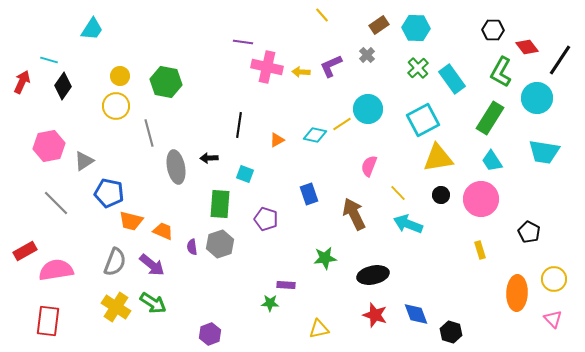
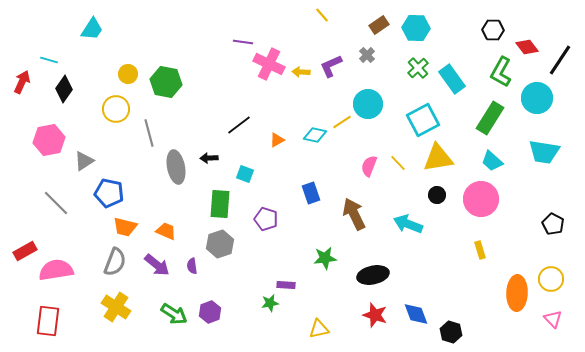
pink cross at (267, 67): moved 2 px right, 3 px up; rotated 12 degrees clockwise
yellow circle at (120, 76): moved 8 px right, 2 px up
black diamond at (63, 86): moved 1 px right, 3 px down
yellow circle at (116, 106): moved 3 px down
cyan circle at (368, 109): moved 5 px up
yellow line at (342, 124): moved 2 px up
black line at (239, 125): rotated 45 degrees clockwise
pink hexagon at (49, 146): moved 6 px up
cyan trapezoid at (492, 161): rotated 15 degrees counterclockwise
yellow line at (398, 193): moved 30 px up
blue rectangle at (309, 194): moved 2 px right, 1 px up
black circle at (441, 195): moved 4 px left
orange trapezoid at (131, 221): moved 6 px left, 6 px down
orange trapezoid at (163, 231): moved 3 px right
black pentagon at (529, 232): moved 24 px right, 8 px up
purple semicircle at (192, 247): moved 19 px down
purple arrow at (152, 265): moved 5 px right
yellow circle at (554, 279): moved 3 px left
green arrow at (153, 303): moved 21 px right, 11 px down
green star at (270, 303): rotated 12 degrees counterclockwise
purple hexagon at (210, 334): moved 22 px up
